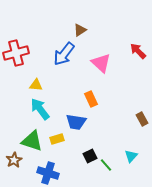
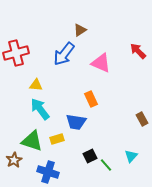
pink triangle: rotated 20 degrees counterclockwise
blue cross: moved 1 px up
